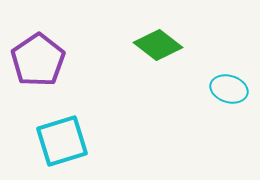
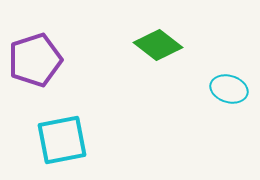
purple pentagon: moved 3 px left; rotated 16 degrees clockwise
cyan square: moved 1 px up; rotated 6 degrees clockwise
